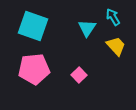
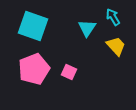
pink pentagon: rotated 16 degrees counterclockwise
pink square: moved 10 px left, 3 px up; rotated 21 degrees counterclockwise
